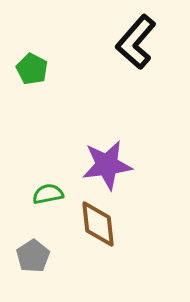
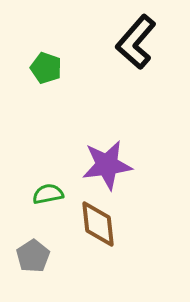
green pentagon: moved 14 px right, 1 px up; rotated 8 degrees counterclockwise
